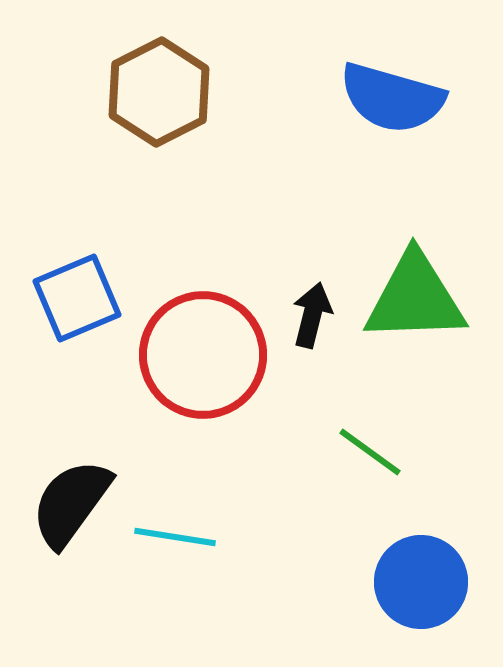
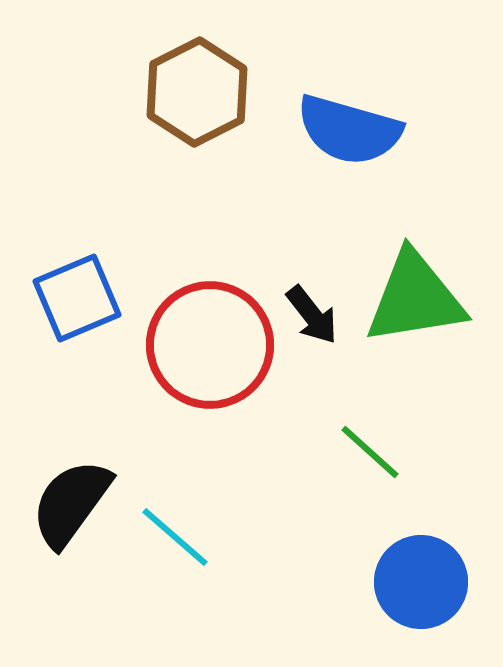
brown hexagon: moved 38 px right
blue semicircle: moved 43 px left, 32 px down
green triangle: rotated 7 degrees counterclockwise
black arrow: rotated 128 degrees clockwise
red circle: moved 7 px right, 10 px up
green line: rotated 6 degrees clockwise
cyan line: rotated 32 degrees clockwise
